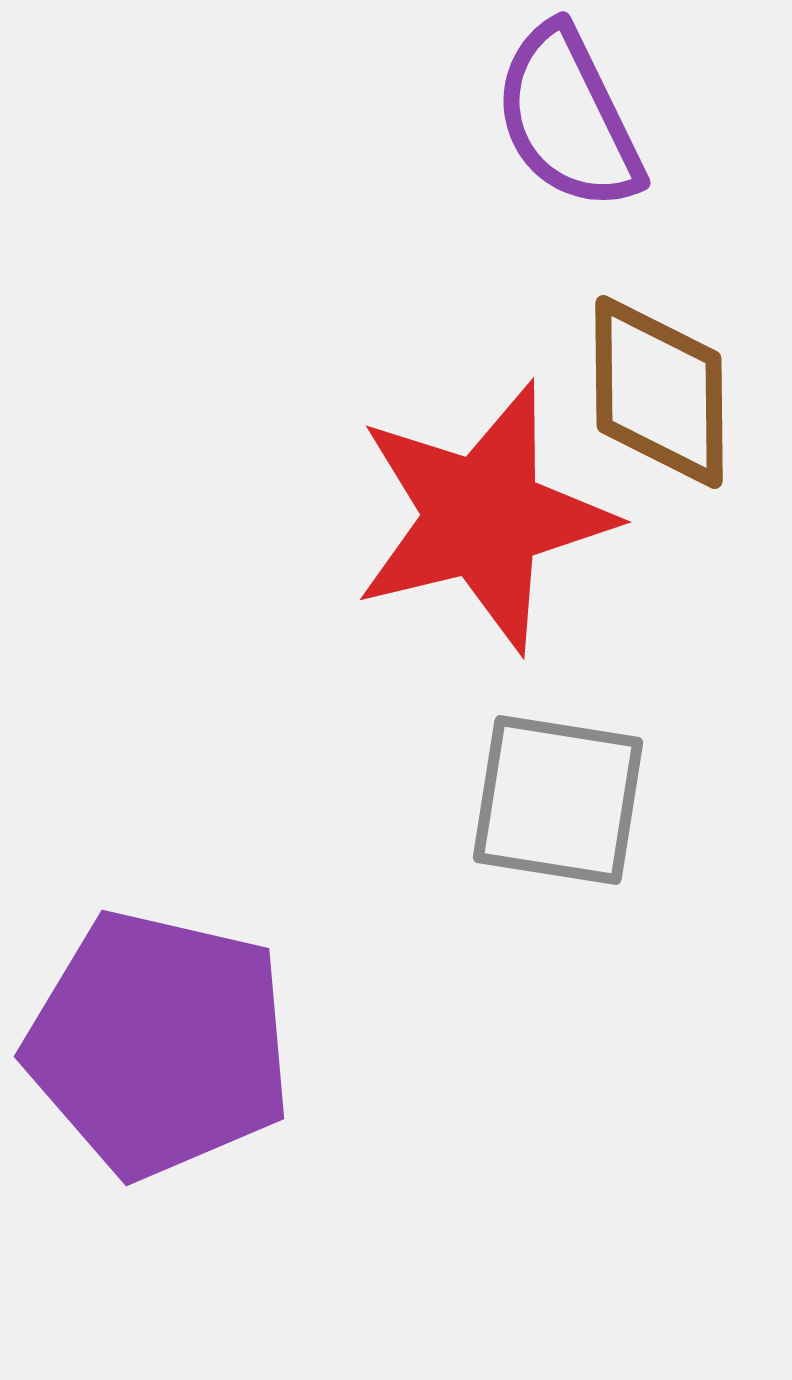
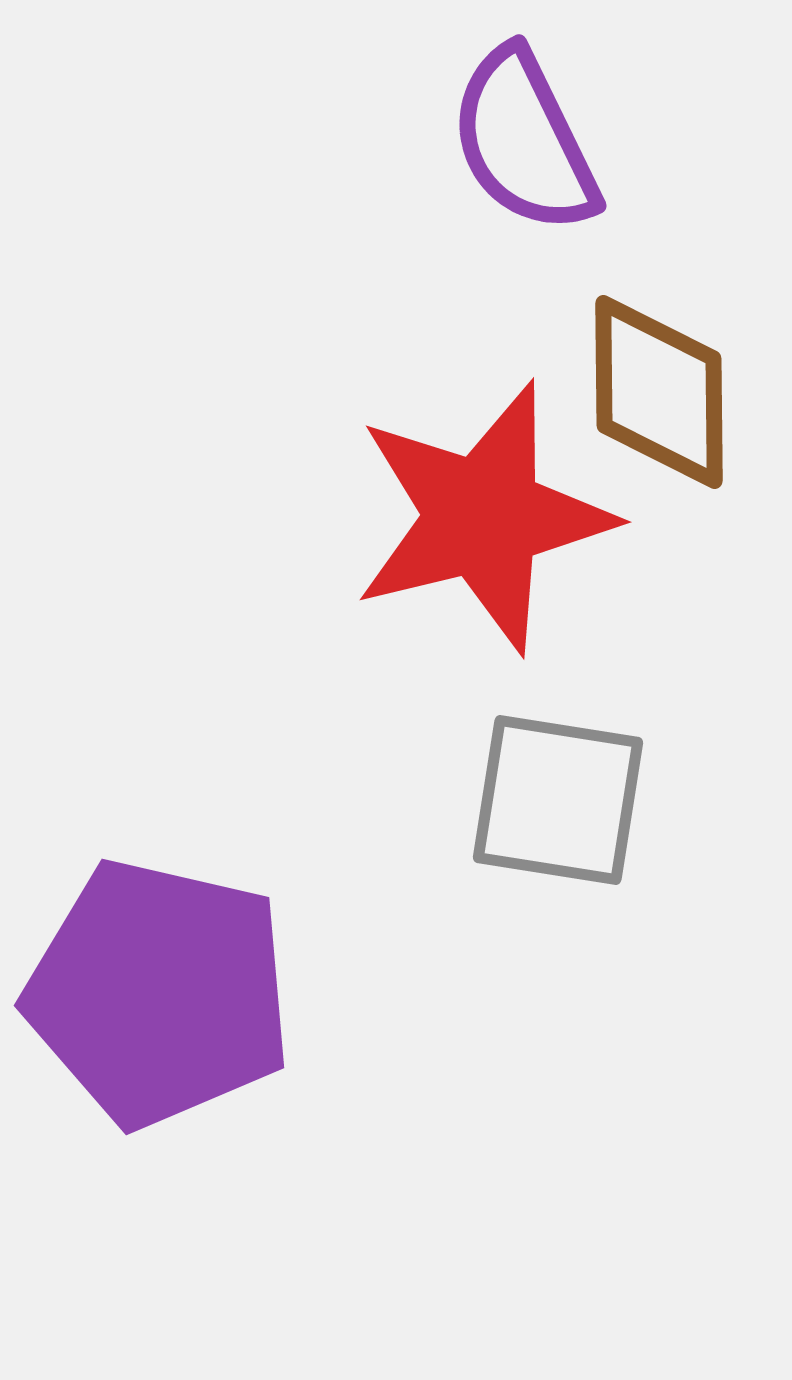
purple semicircle: moved 44 px left, 23 px down
purple pentagon: moved 51 px up
